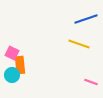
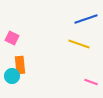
pink square: moved 15 px up
cyan circle: moved 1 px down
